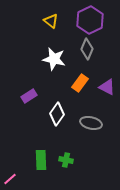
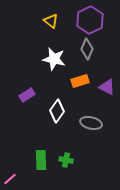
orange rectangle: moved 2 px up; rotated 36 degrees clockwise
purple rectangle: moved 2 px left, 1 px up
white diamond: moved 3 px up
